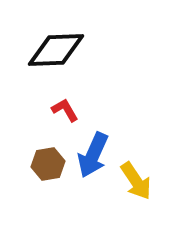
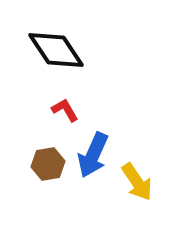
black diamond: rotated 58 degrees clockwise
yellow arrow: moved 1 px right, 1 px down
